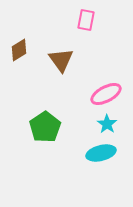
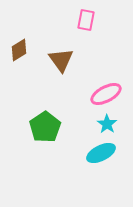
cyan ellipse: rotated 12 degrees counterclockwise
